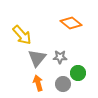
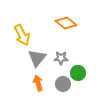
orange diamond: moved 5 px left
yellow arrow: rotated 15 degrees clockwise
gray star: moved 1 px right, 1 px down
